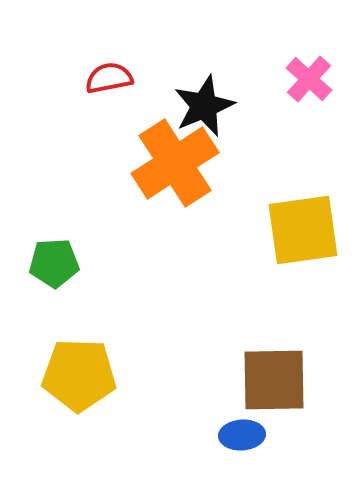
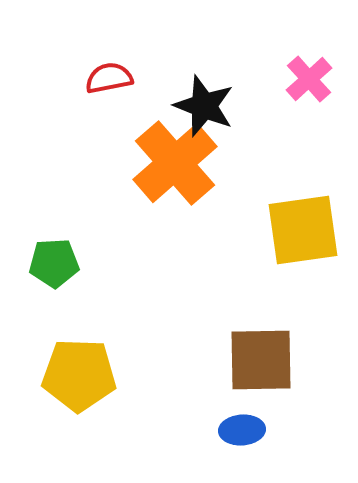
pink cross: rotated 6 degrees clockwise
black star: rotated 28 degrees counterclockwise
orange cross: rotated 8 degrees counterclockwise
brown square: moved 13 px left, 20 px up
blue ellipse: moved 5 px up
